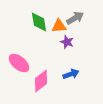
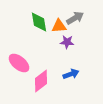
purple star: rotated 16 degrees counterclockwise
